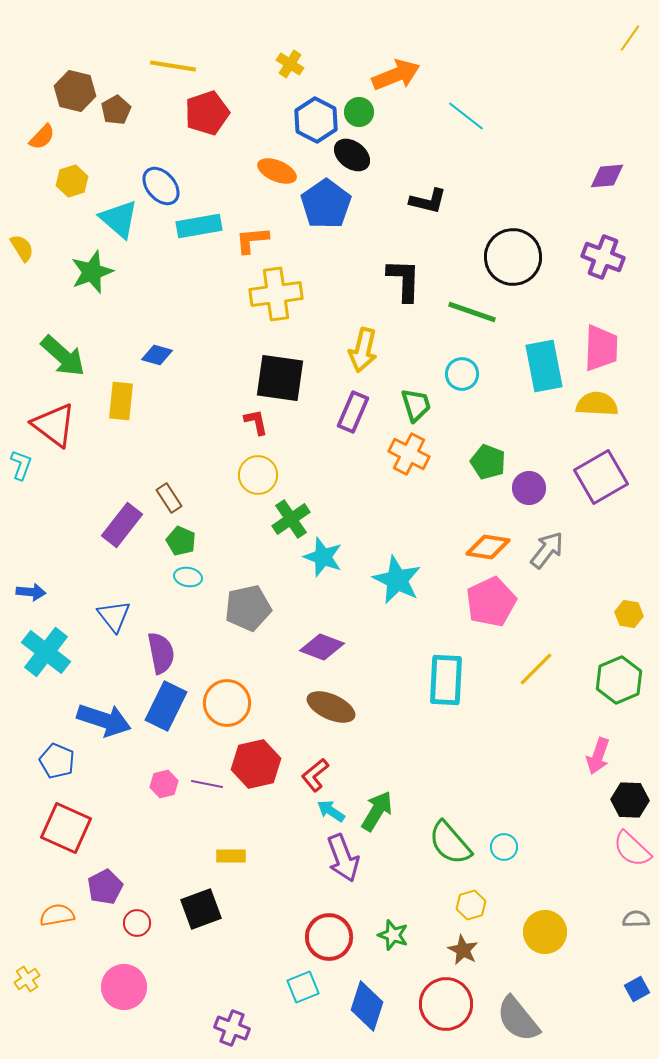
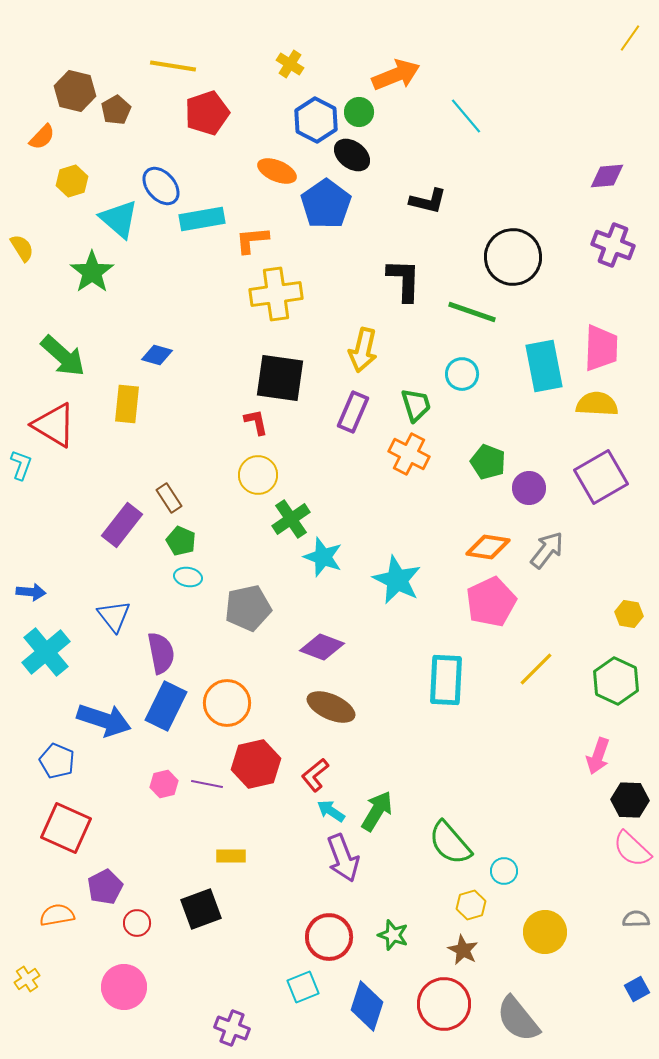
cyan line at (466, 116): rotated 12 degrees clockwise
cyan rectangle at (199, 226): moved 3 px right, 7 px up
purple cross at (603, 257): moved 10 px right, 12 px up
green star at (92, 272): rotated 15 degrees counterclockwise
yellow rectangle at (121, 401): moved 6 px right, 3 px down
red triangle at (54, 425): rotated 6 degrees counterclockwise
cyan cross at (46, 652): rotated 12 degrees clockwise
green hexagon at (619, 680): moved 3 px left, 1 px down; rotated 12 degrees counterclockwise
cyan circle at (504, 847): moved 24 px down
red circle at (446, 1004): moved 2 px left
